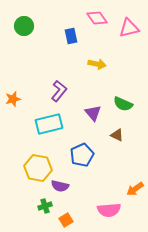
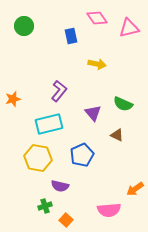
yellow hexagon: moved 10 px up
orange square: rotated 16 degrees counterclockwise
